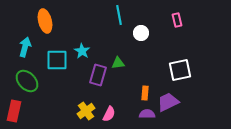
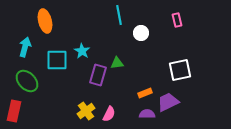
green triangle: moved 1 px left
orange rectangle: rotated 64 degrees clockwise
